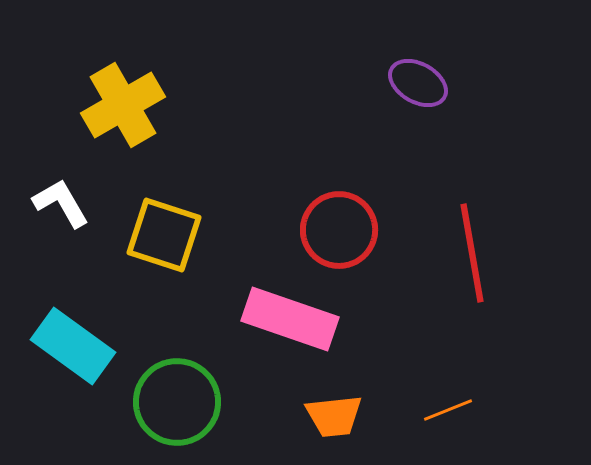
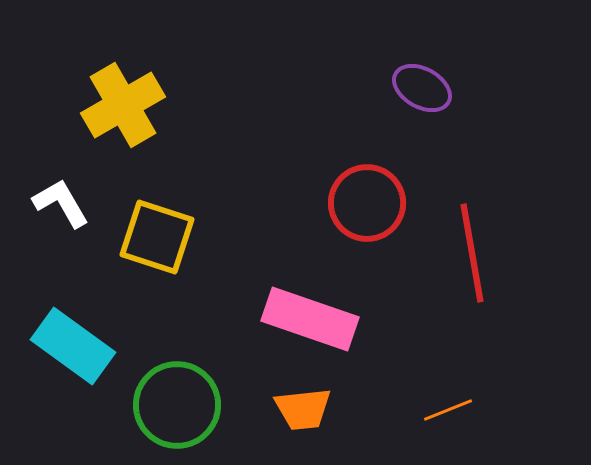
purple ellipse: moved 4 px right, 5 px down
red circle: moved 28 px right, 27 px up
yellow square: moved 7 px left, 2 px down
pink rectangle: moved 20 px right
green circle: moved 3 px down
orange trapezoid: moved 31 px left, 7 px up
